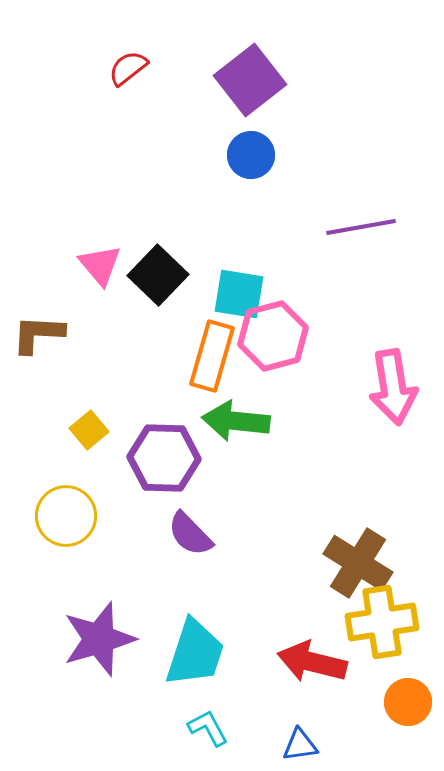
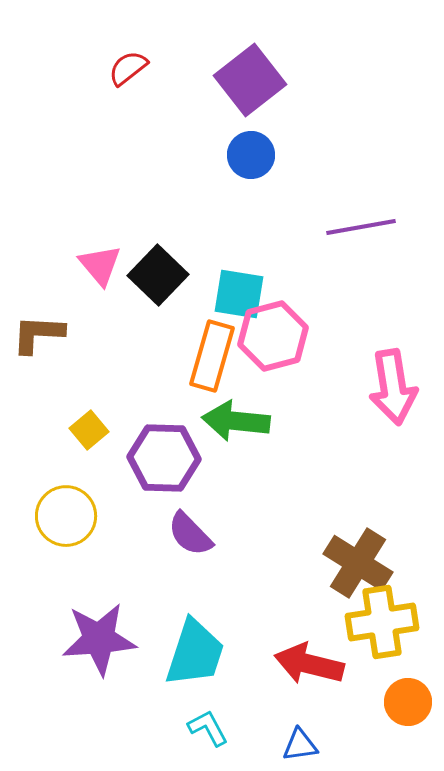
purple star: rotated 12 degrees clockwise
red arrow: moved 3 px left, 2 px down
